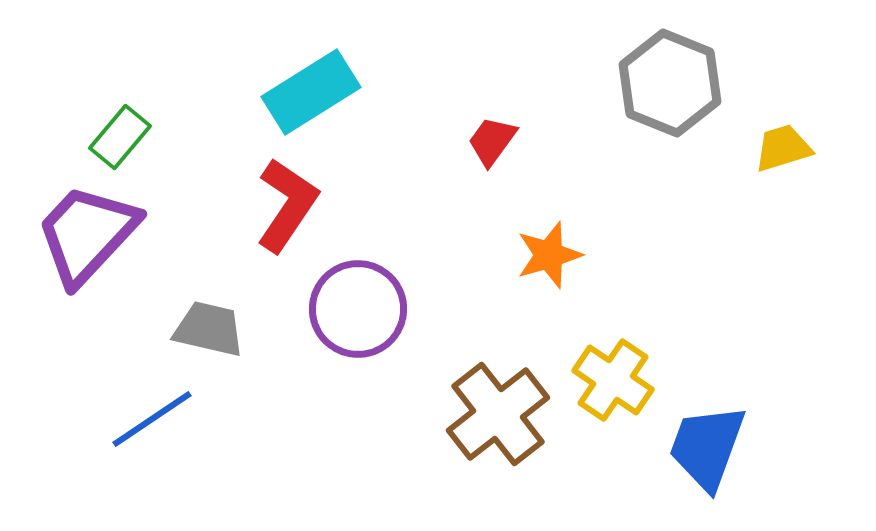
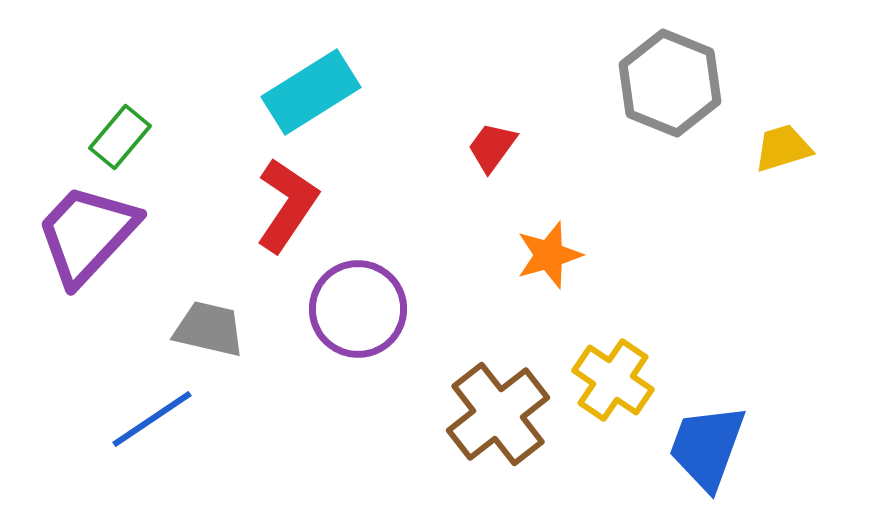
red trapezoid: moved 6 px down
